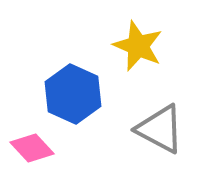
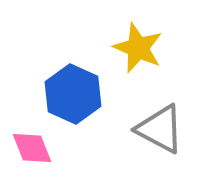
yellow star: moved 2 px down
pink diamond: rotated 21 degrees clockwise
